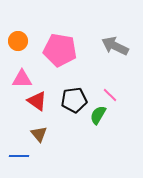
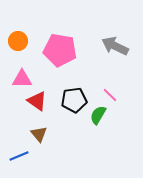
blue line: rotated 24 degrees counterclockwise
